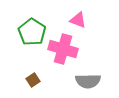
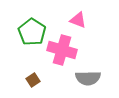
pink cross: moved 1 px left, 1 px down
gray semicircle: moved 3 px up
